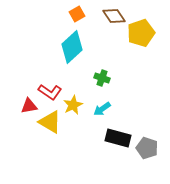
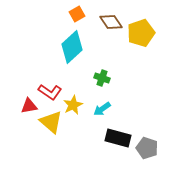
brown diamond: moved 3 px left, 6 px down
yellow triangle: moved 1 px right; rotated 10 degrees clockwise
